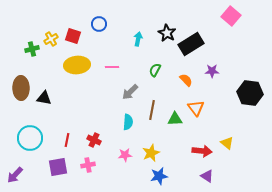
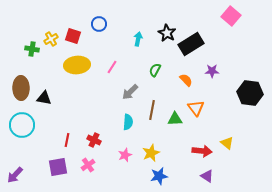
green cross: rotated 24 degrees clockwise
pink line: rotated 56 degrees counterclockwise
cyan circle: moved 8 px left, 13 px up
pink star: rotated 16 degrees counterclockwise
pink cross: rotated 24 degrees counterclockwise
